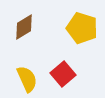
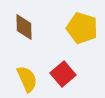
brown diamond: rotated 60 degrees counterclockwise
